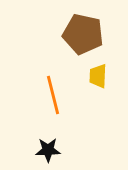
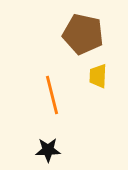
orange line: moved 1 px left
